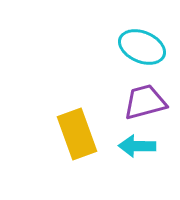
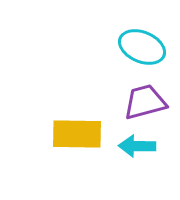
yellow rectangle: rotated 69 degrees counterclockwise
